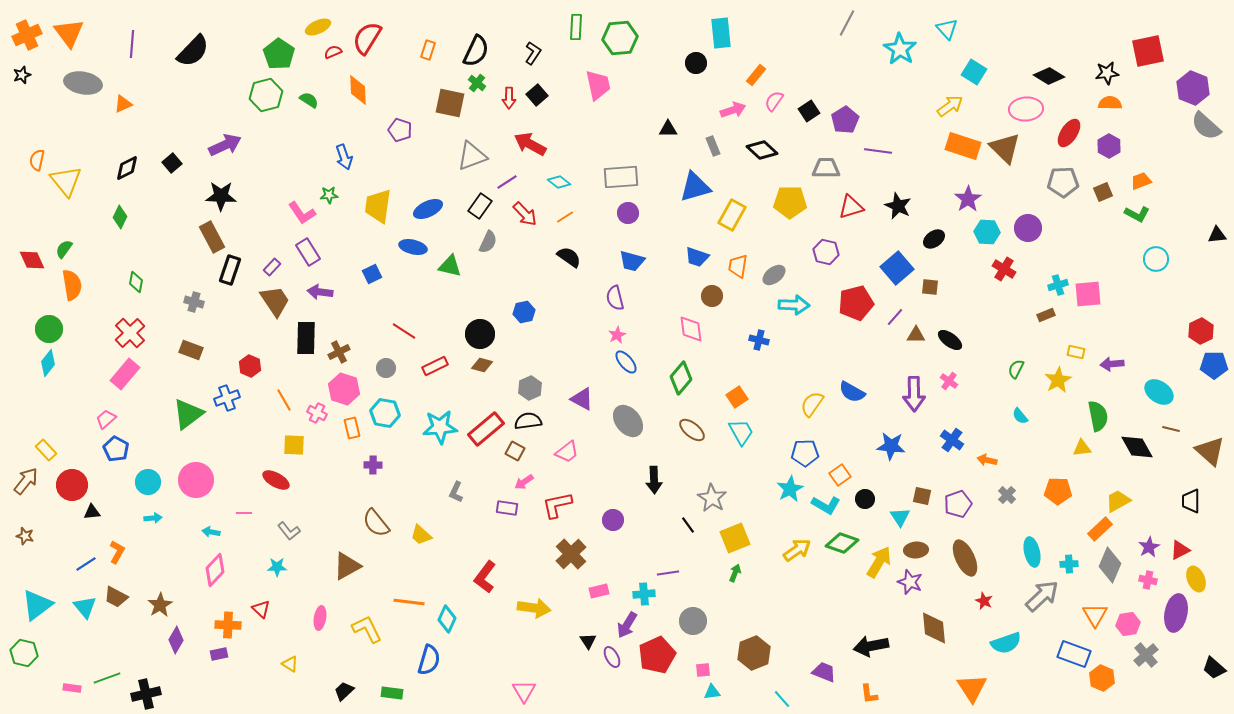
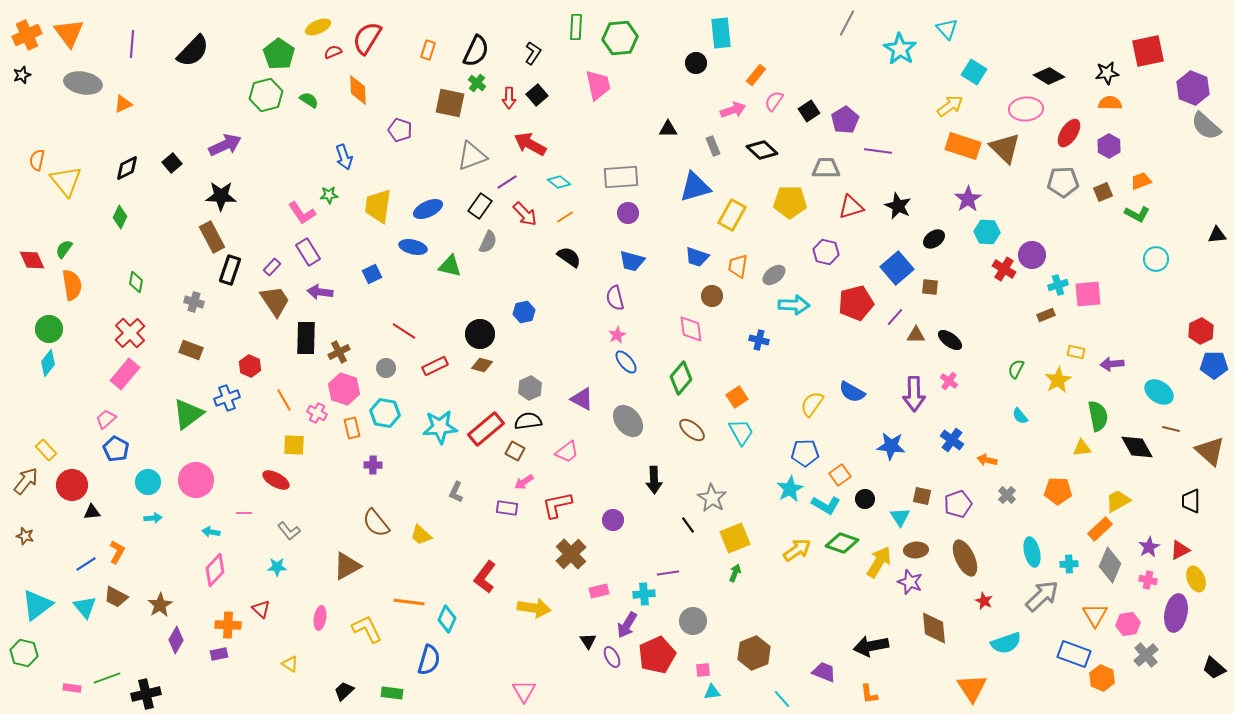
purple circle at (1028, 228): moved 4 px right, 27 px down
